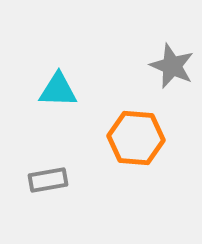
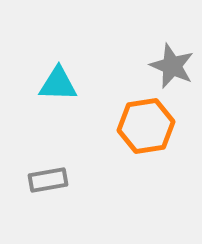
cyan triangle: moved 6 px up
orange hexagon: moved 10 px right, 12 px up; rotated 14 degrees counterclockwise
